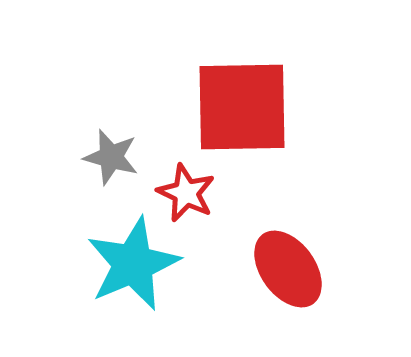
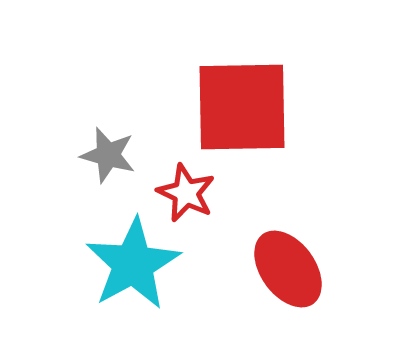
gray star: moved 3 px left, 2 px up
cyan star: rotated 6 degrees counterclockwise
